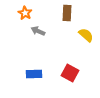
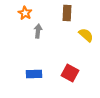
gray arrow: rotated 72 degrees clockwise
